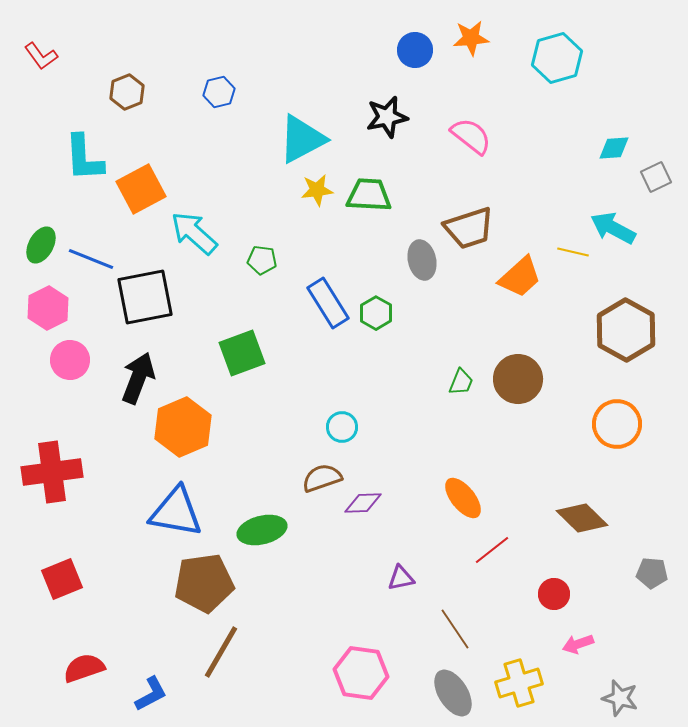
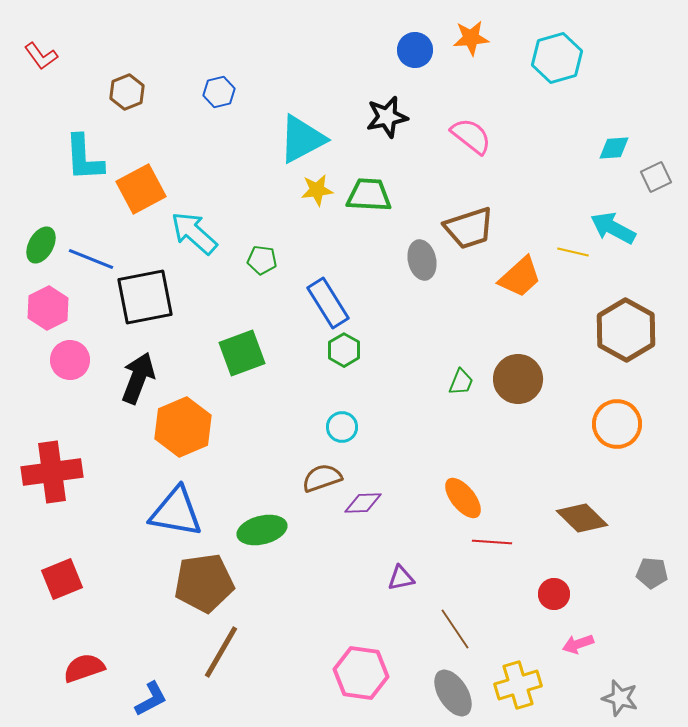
green hexagon at (376, 313): moved 32 px left, 37 px down
red line at (492, 550): moved 8 px up; rotated 42 degrees clockwise
yellow cross at (519, 683): moved 1 px left, 2 px down
blue L-shape at (151, 694): moved 5 px down
